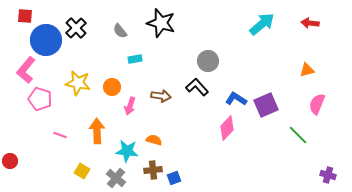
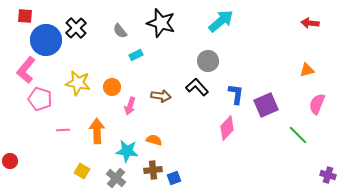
cyan arrow: moved 41 px left, 3 px up
cyan rectangle: moved 1 px right, 4 px up; rotated 16 degrees counterclockwise
blue L-shape: moved 5 px up; rotated 65 degrees clockwise
pink line: moved 3 px right, 5 px up; rotated 24 degrees counterclockwise
